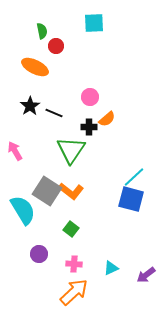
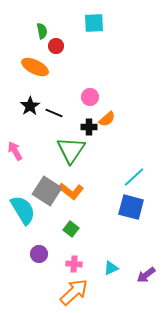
blue square: moved 8 px down
